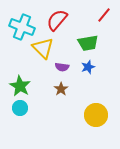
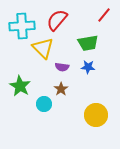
cyan cross: moved 1 px up; rotated 25 degrees counterclockwise
blue star: rotated 24 degrees clockwise
cyan circle: moved 24 px right, 4 px up
